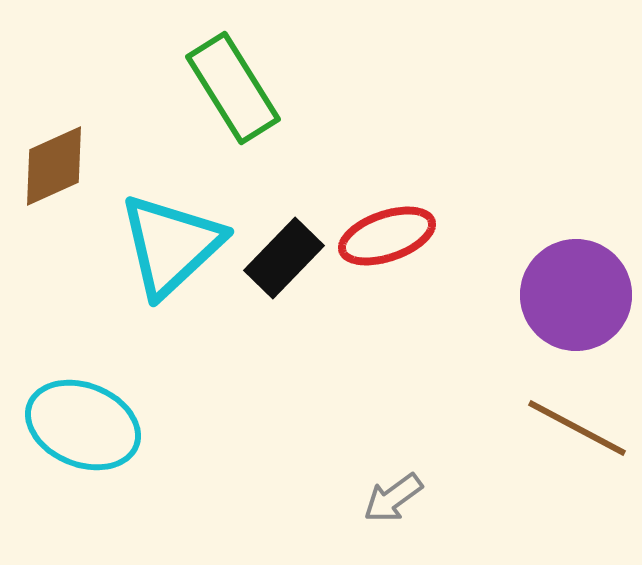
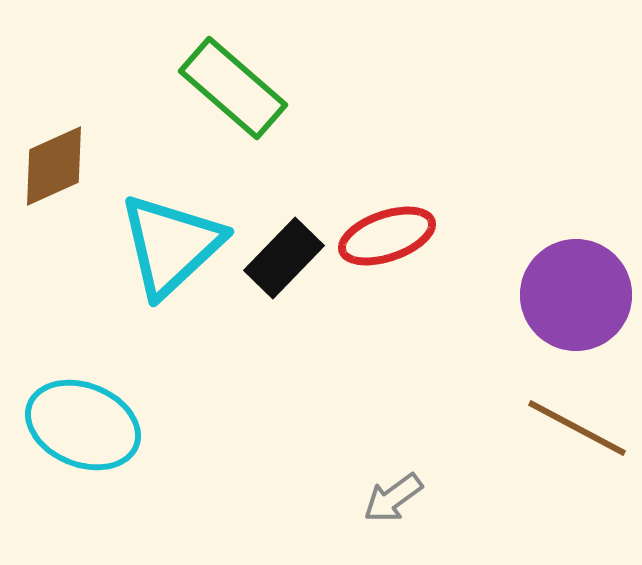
green rectangle: rotated 17 degrees counterclockwise
